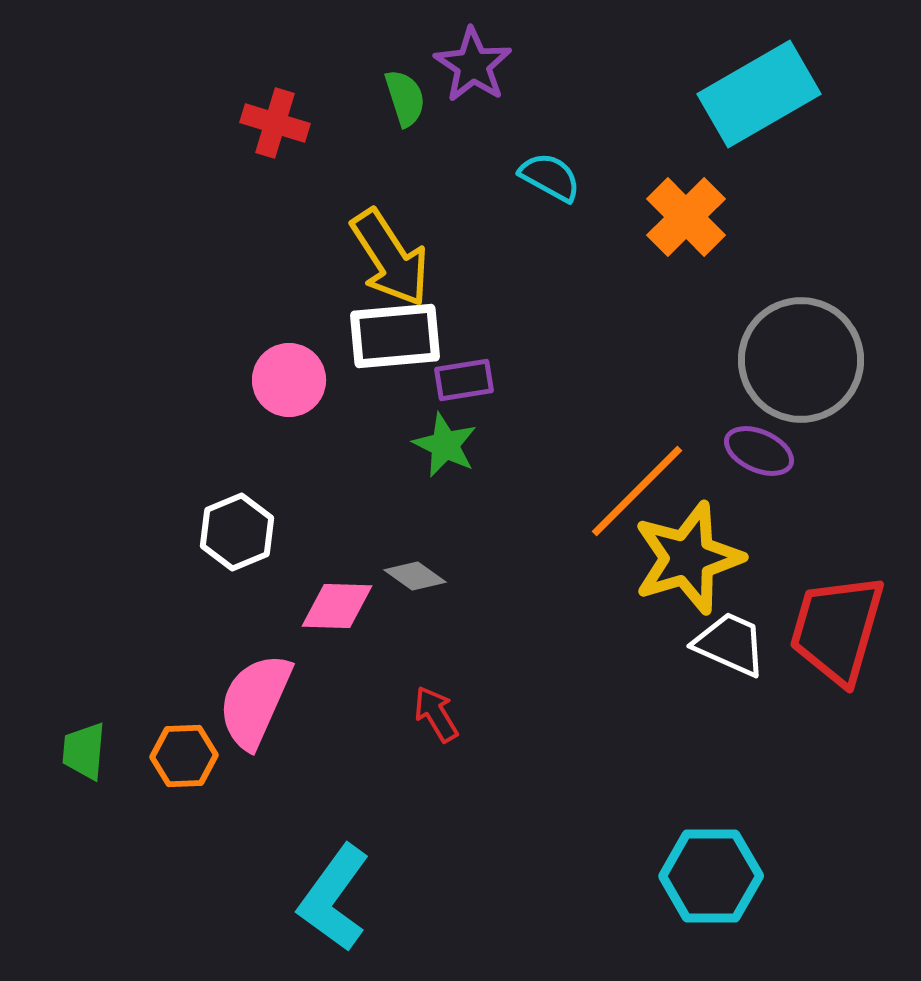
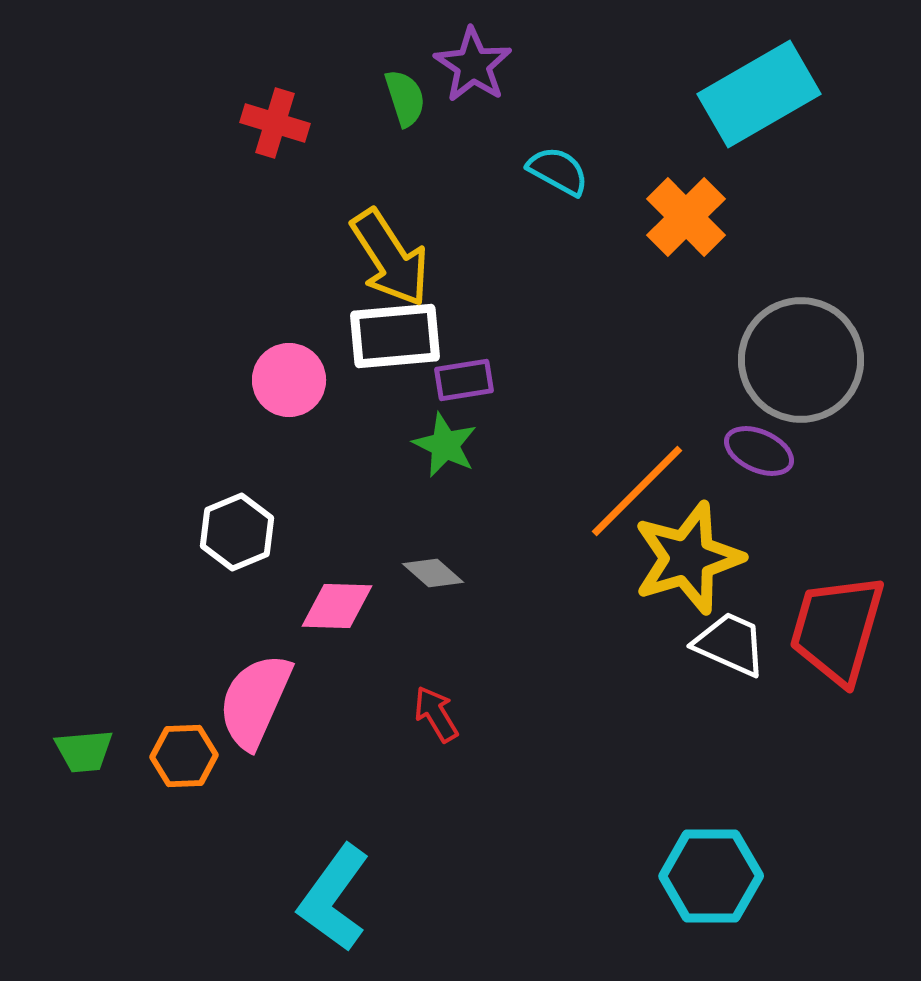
cyan semicircle: moved 8 px right, 6 px up
gray diamond: moved 18 px right, 3 px up; rotated 6 degrees clockwise
green trapezoid: rotated 100 degrees counterclockwise
